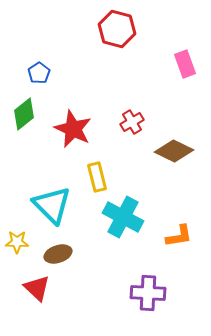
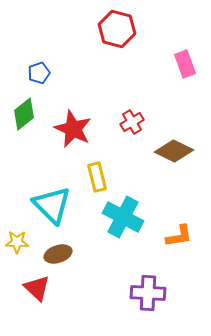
blue pentagon: rotated 15 degrees clockwise
